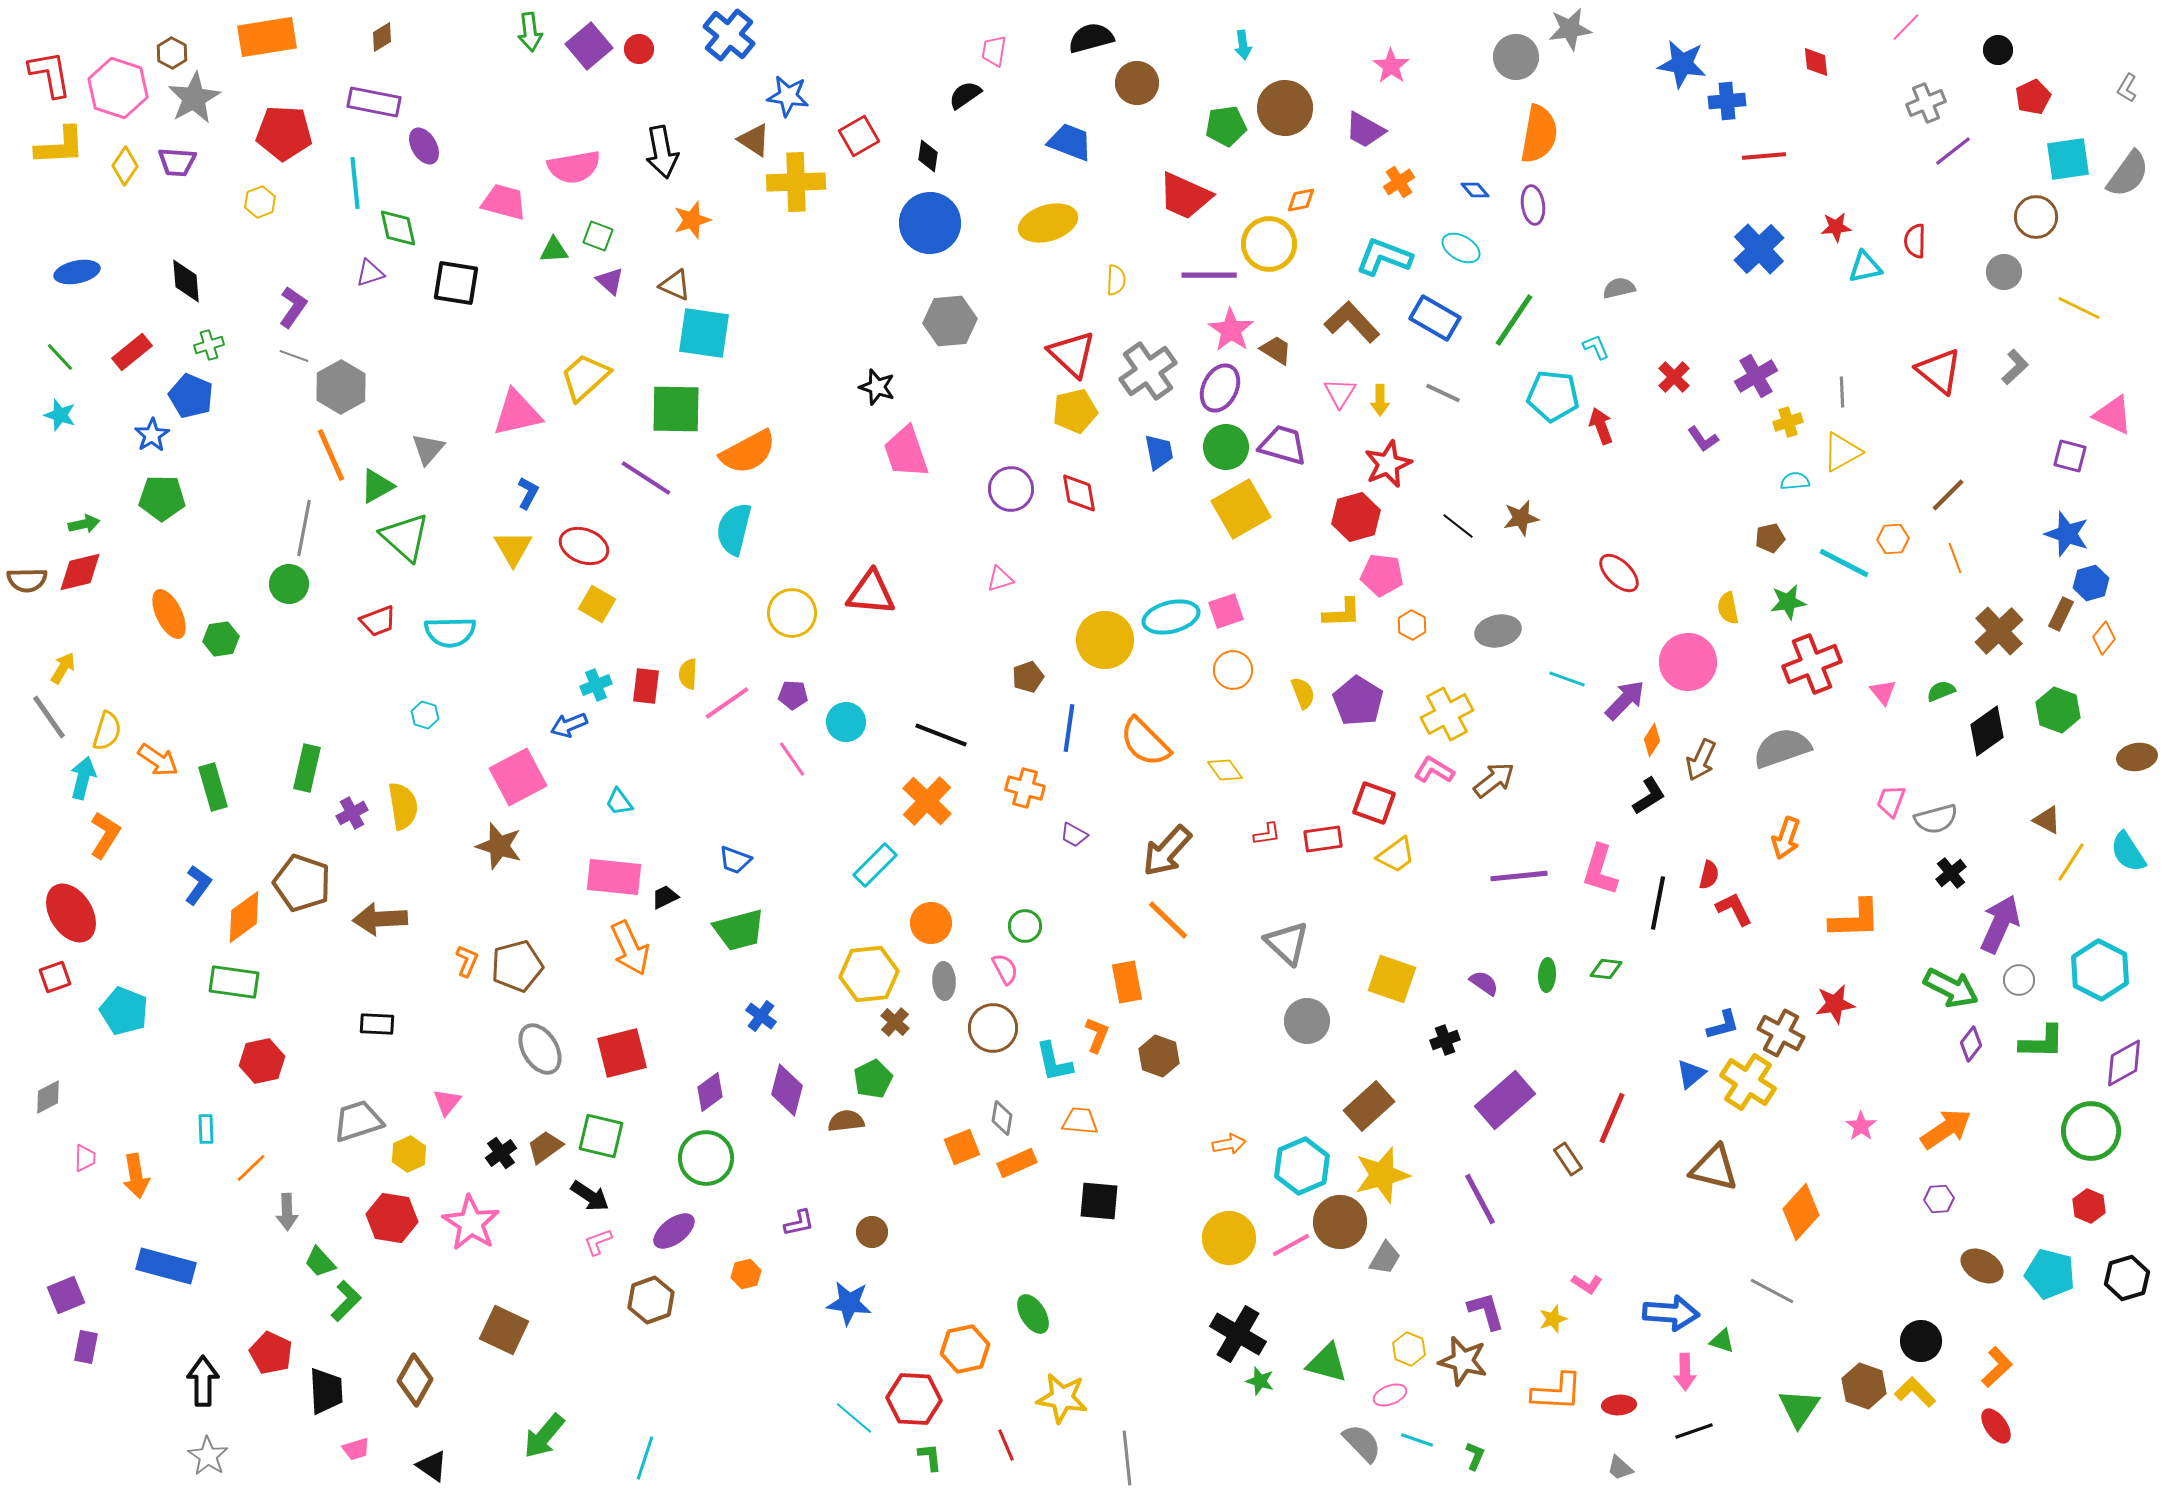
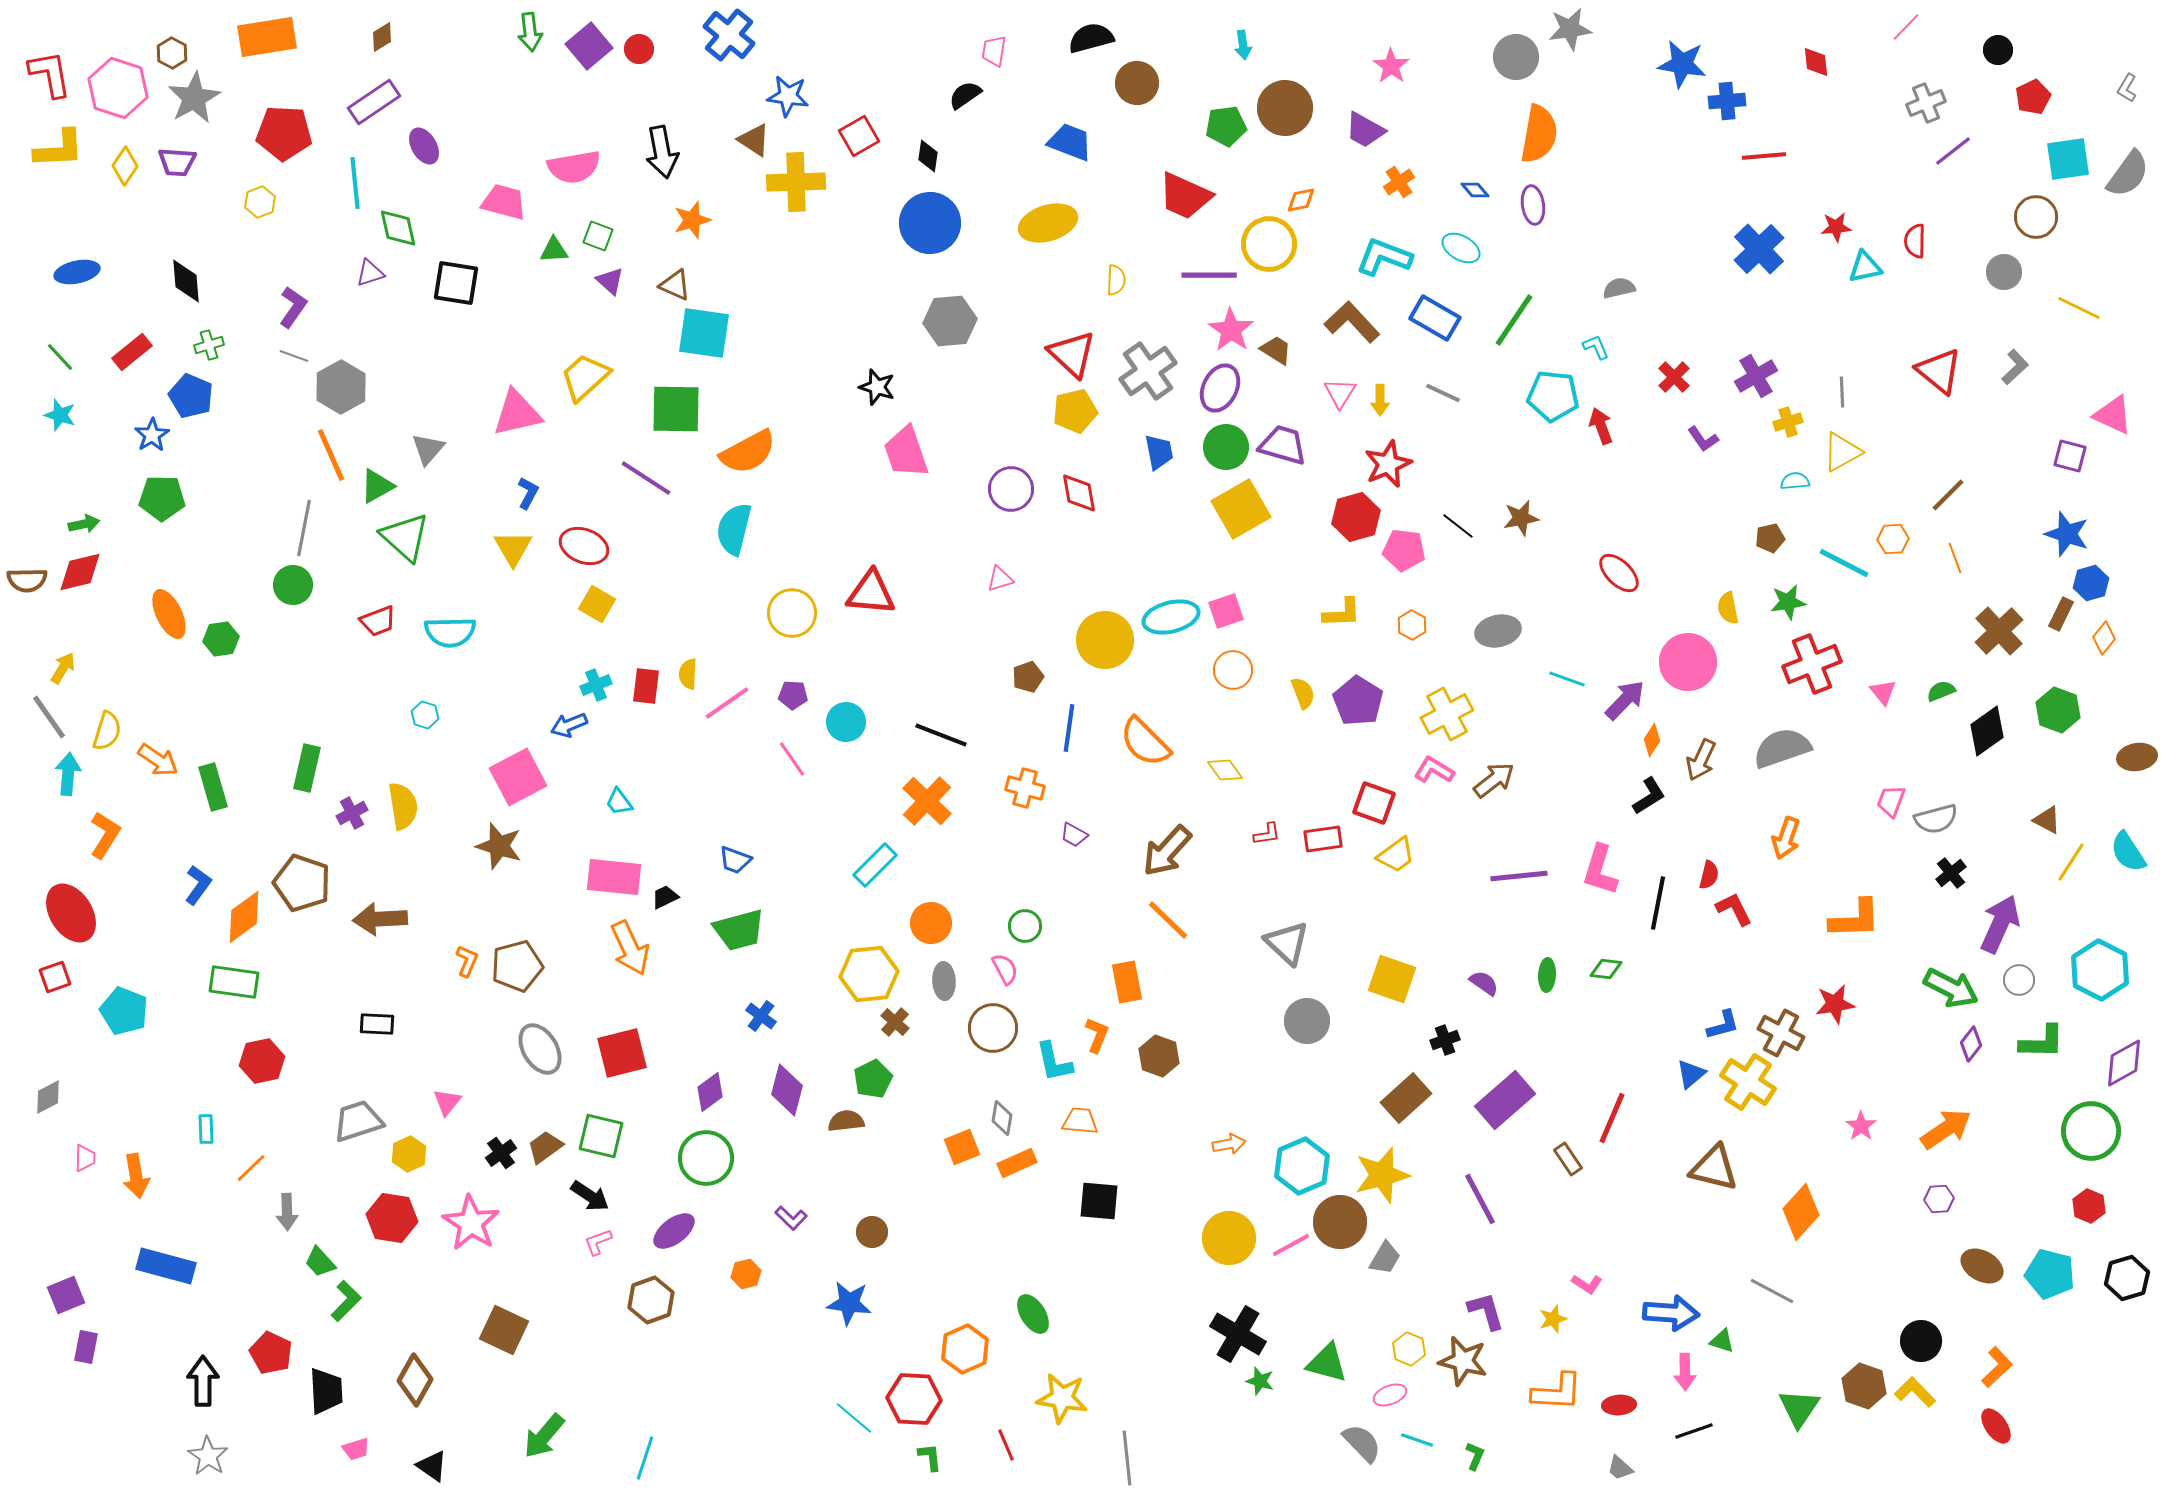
purple rectangle at (374, 102): rotated 45 degrees counterclockwise
yellow L-shape at (60, 146): moved 1 px left, 3 px down
pink pentagon at (1382, 575): moved 22 px right, 25 px up
green circle at (289, 584): moved 4 px right, 1 px down
cyan arrow at (83, 778): moved 15 px left, 4 px up; rotated 9 degrees counterclockwise
brown rectangle at (1369, 1106): moved 37 px right, 8 px up
purple L-shape at (799, 1223): moved 8 px left, 5 px up; rotated 56 degrees clockwise
orange hexagon at (965, 1349): rotated 12 degrees counterclockwise
